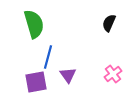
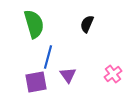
black semicircle: moved 22 px left, 1 px down
